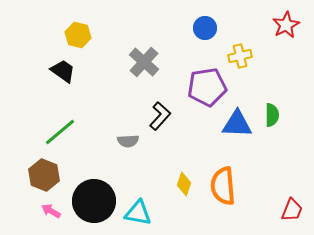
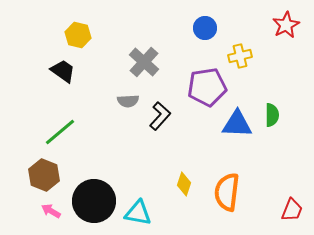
gray semicircle: moved 40 px up
orange semicircle: moved 4 px right, 6 px down; rotated 12 degrees clockwise
